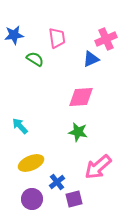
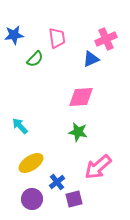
green semicircle: rotated 102 degrees clockwise
yellow ellipse: rotated 10 degrees counterclockwise
